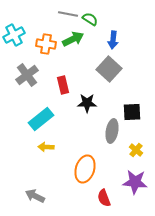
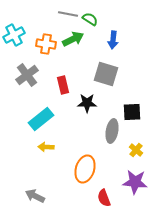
gray square: moved 3 px left, 5 px down; rotated 25 degrees counterclockwise
